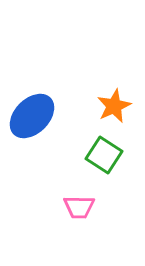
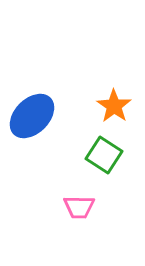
orange star: rotated 12 degrees counterclockwise
